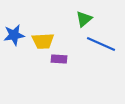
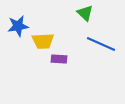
green triangle: moved 1 px right, 6 px up; rotated 36 degrees counterclockwise
blue star: moved 4 px right, 9 px up
